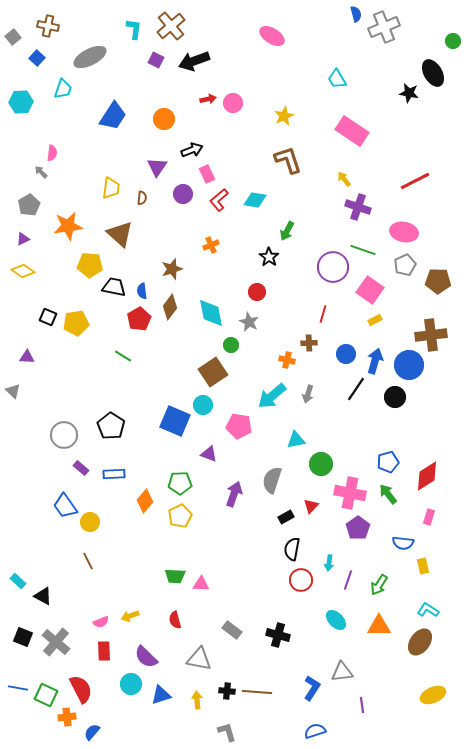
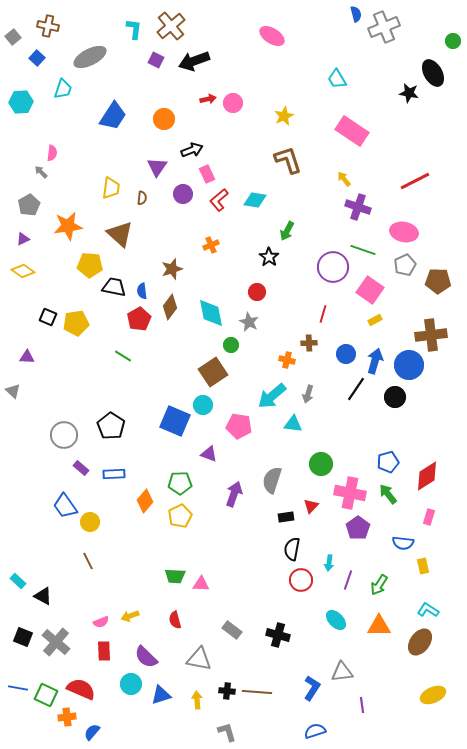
cyan triangle at (296, 440): moved 3 px left, 16 px up; rotated 18 degrees clockwise
black rectangle at (286, 517): rotated 21 degrees clockwise
red semicircle at (81, 689): rotated 40 degrees counterclockwise
